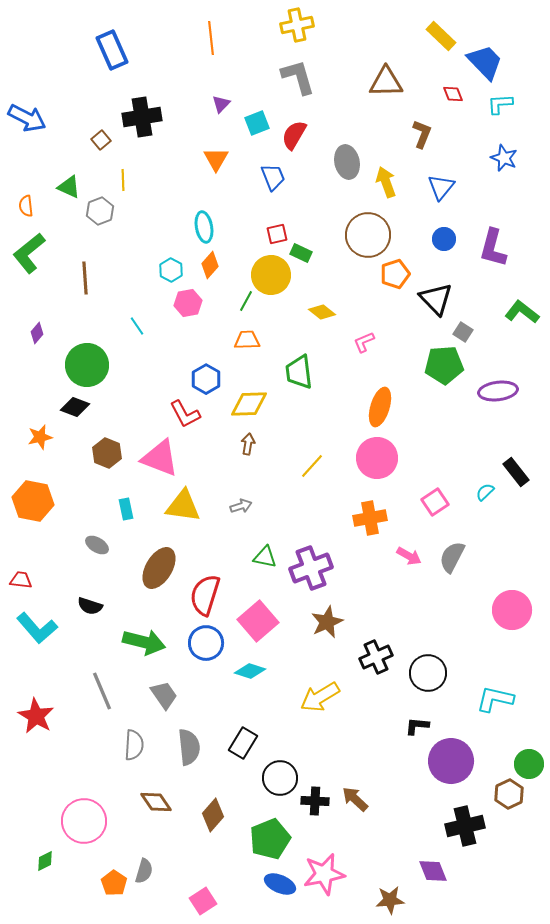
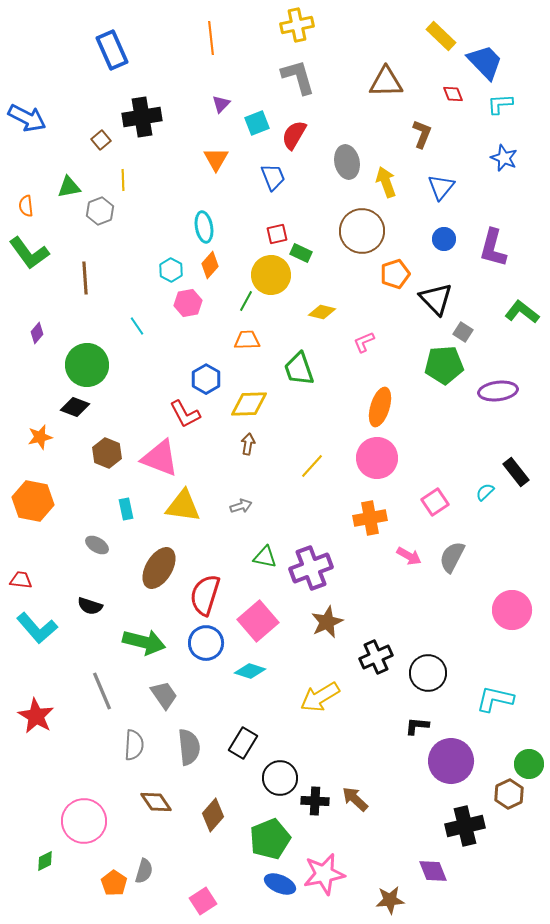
green triangle at (69, 187): rotated 35 degrees counterclockwise
brown circle at (368, 235): moved 6 px left, 4 px up
green L-shape at (29, 253): rotated 87 degrees counterclockwise
yellow diamond at (322, 312): rotated 24 degrees counterclockwise
green trapezoid at (299, 372): moved 3 px up; rotated 12 degrees counterclockwise
